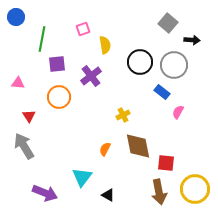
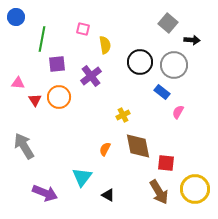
pink square: rotated 32 degrees clockwise
red triangle: moved 6 px right, 16 px up
brown arrow: rotated 20 degrees counterclockwise
